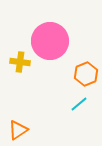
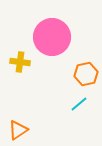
pink circle: moved 2 px right, 4 px up
orange hexagon: rotated 10 degrees clockwise
